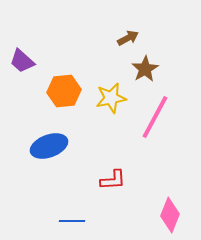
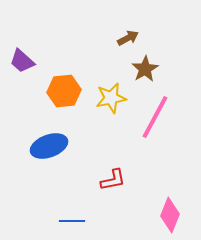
red L-shape: rotated 8 degrees counterclockwise
